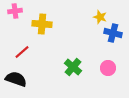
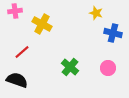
yellow star: moved 4 px left, 4 px up
yellow cross: rotated 24 degrees clockwise
green cross: moved 3 px left
black semicircle: moved 1 px right, 1 px down
